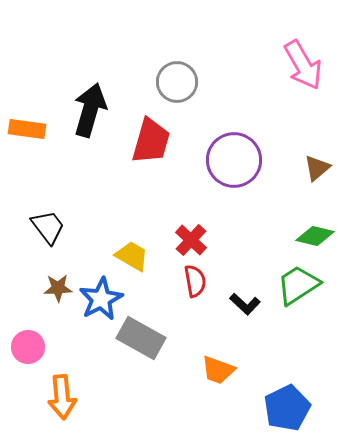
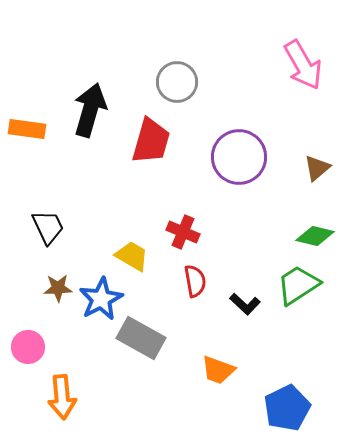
purple circle: moved 5 px right, 3 px up
black trapezoid: rotated 12 degrees clockwise
red cross: moved 8 px left, 8 px up; rotated 20 degrees counterclockwise
